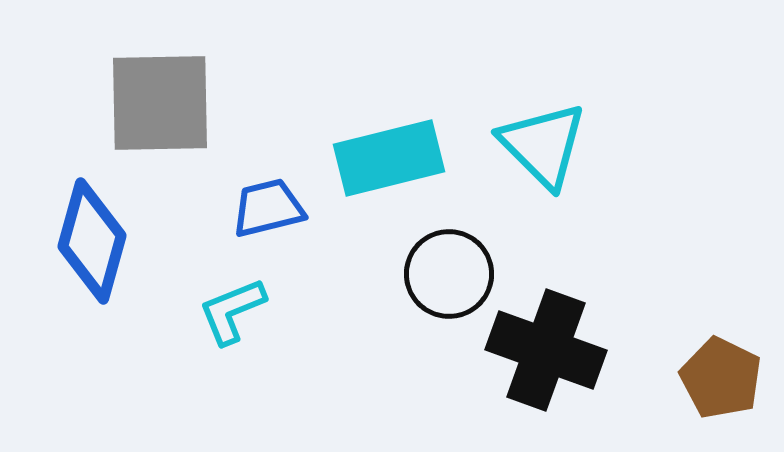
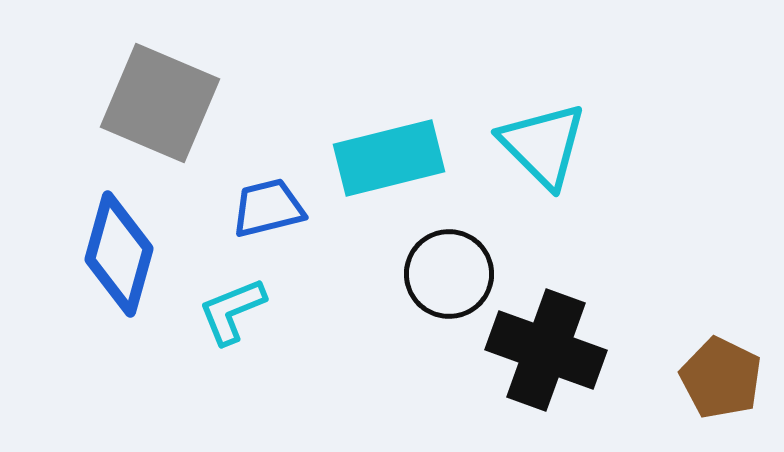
gray square: rotated 24 degrees clockwise
blue diamond: moved 27 px right, 13 px down
